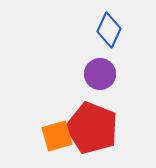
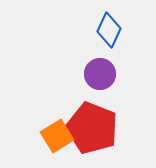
orange square: rotated 16 degrees counterclockwise
